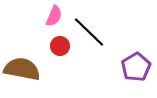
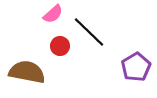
pink semicircle: moved 1 px left, 2 px up; rotated 25 degrees clockwise
brown semicircle: moved 5 px right, 3 px down
